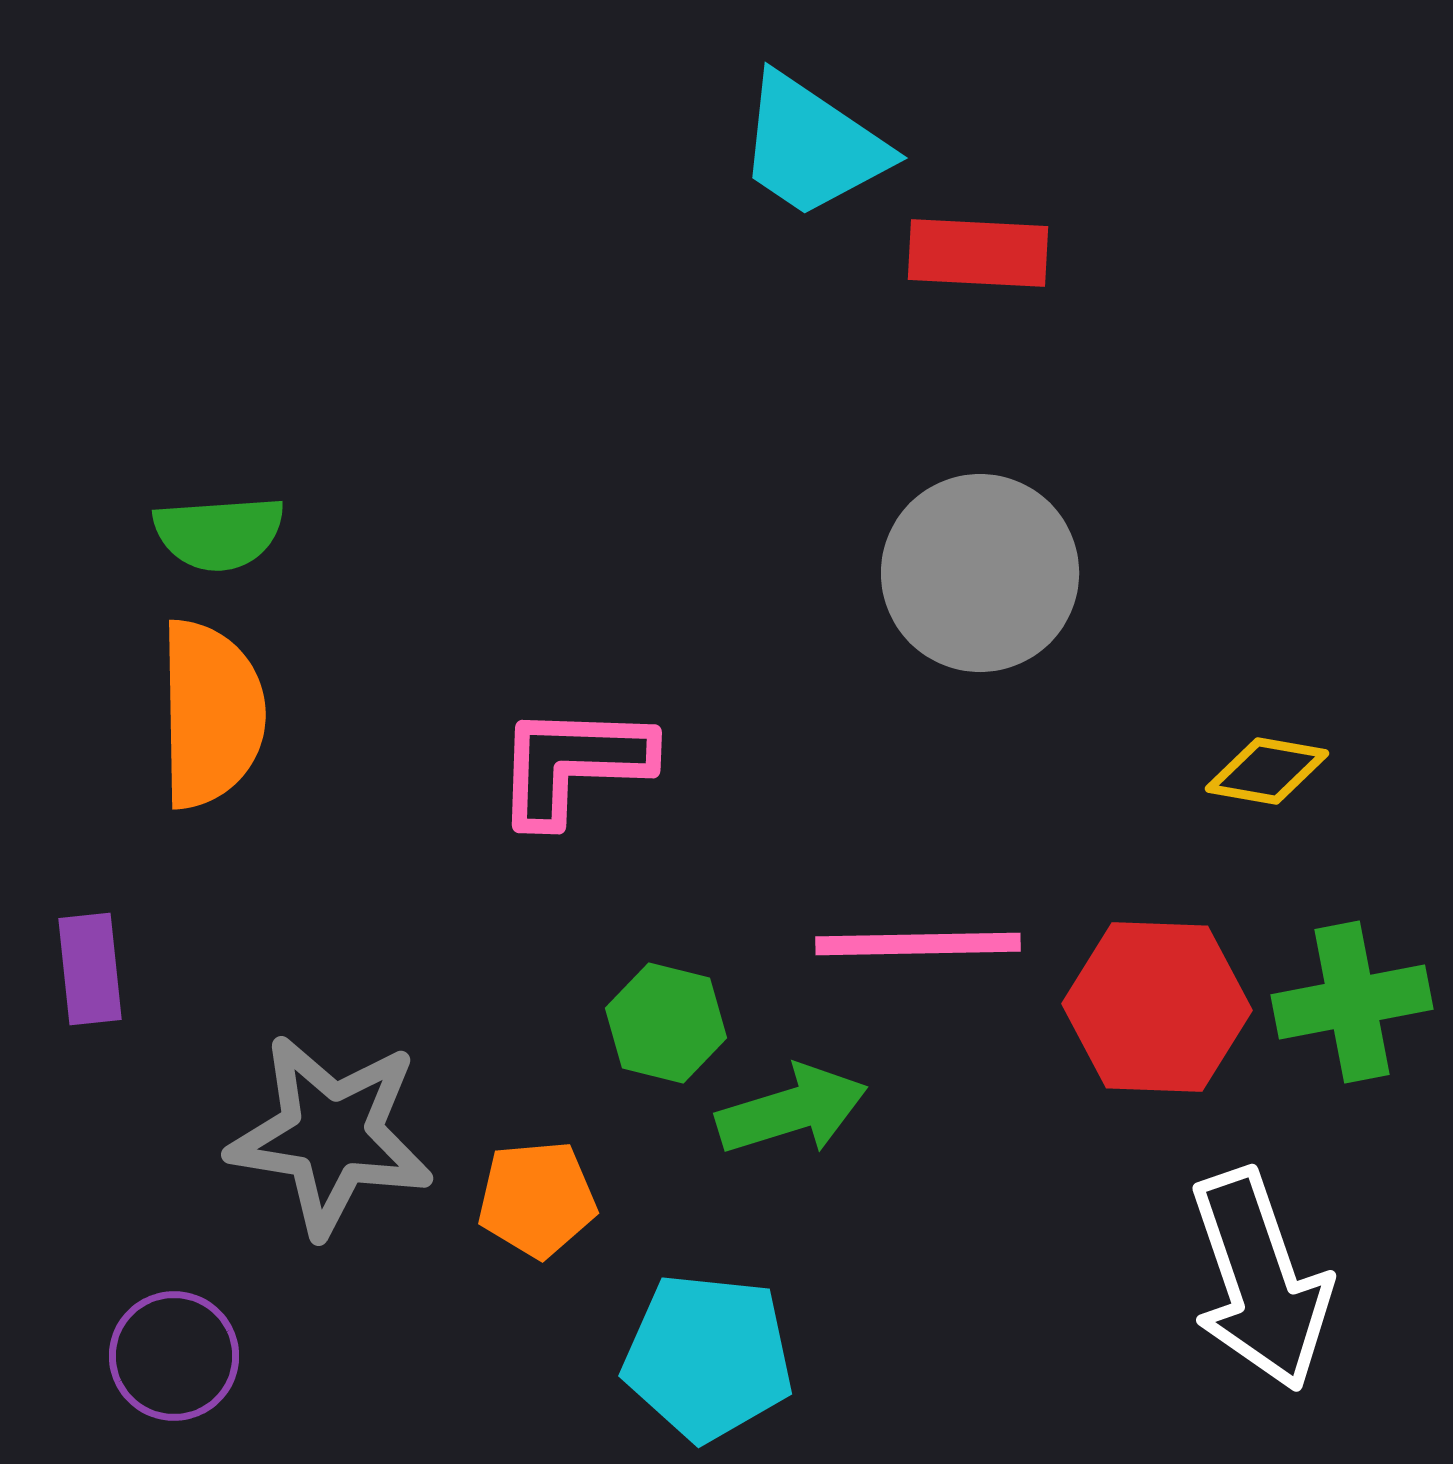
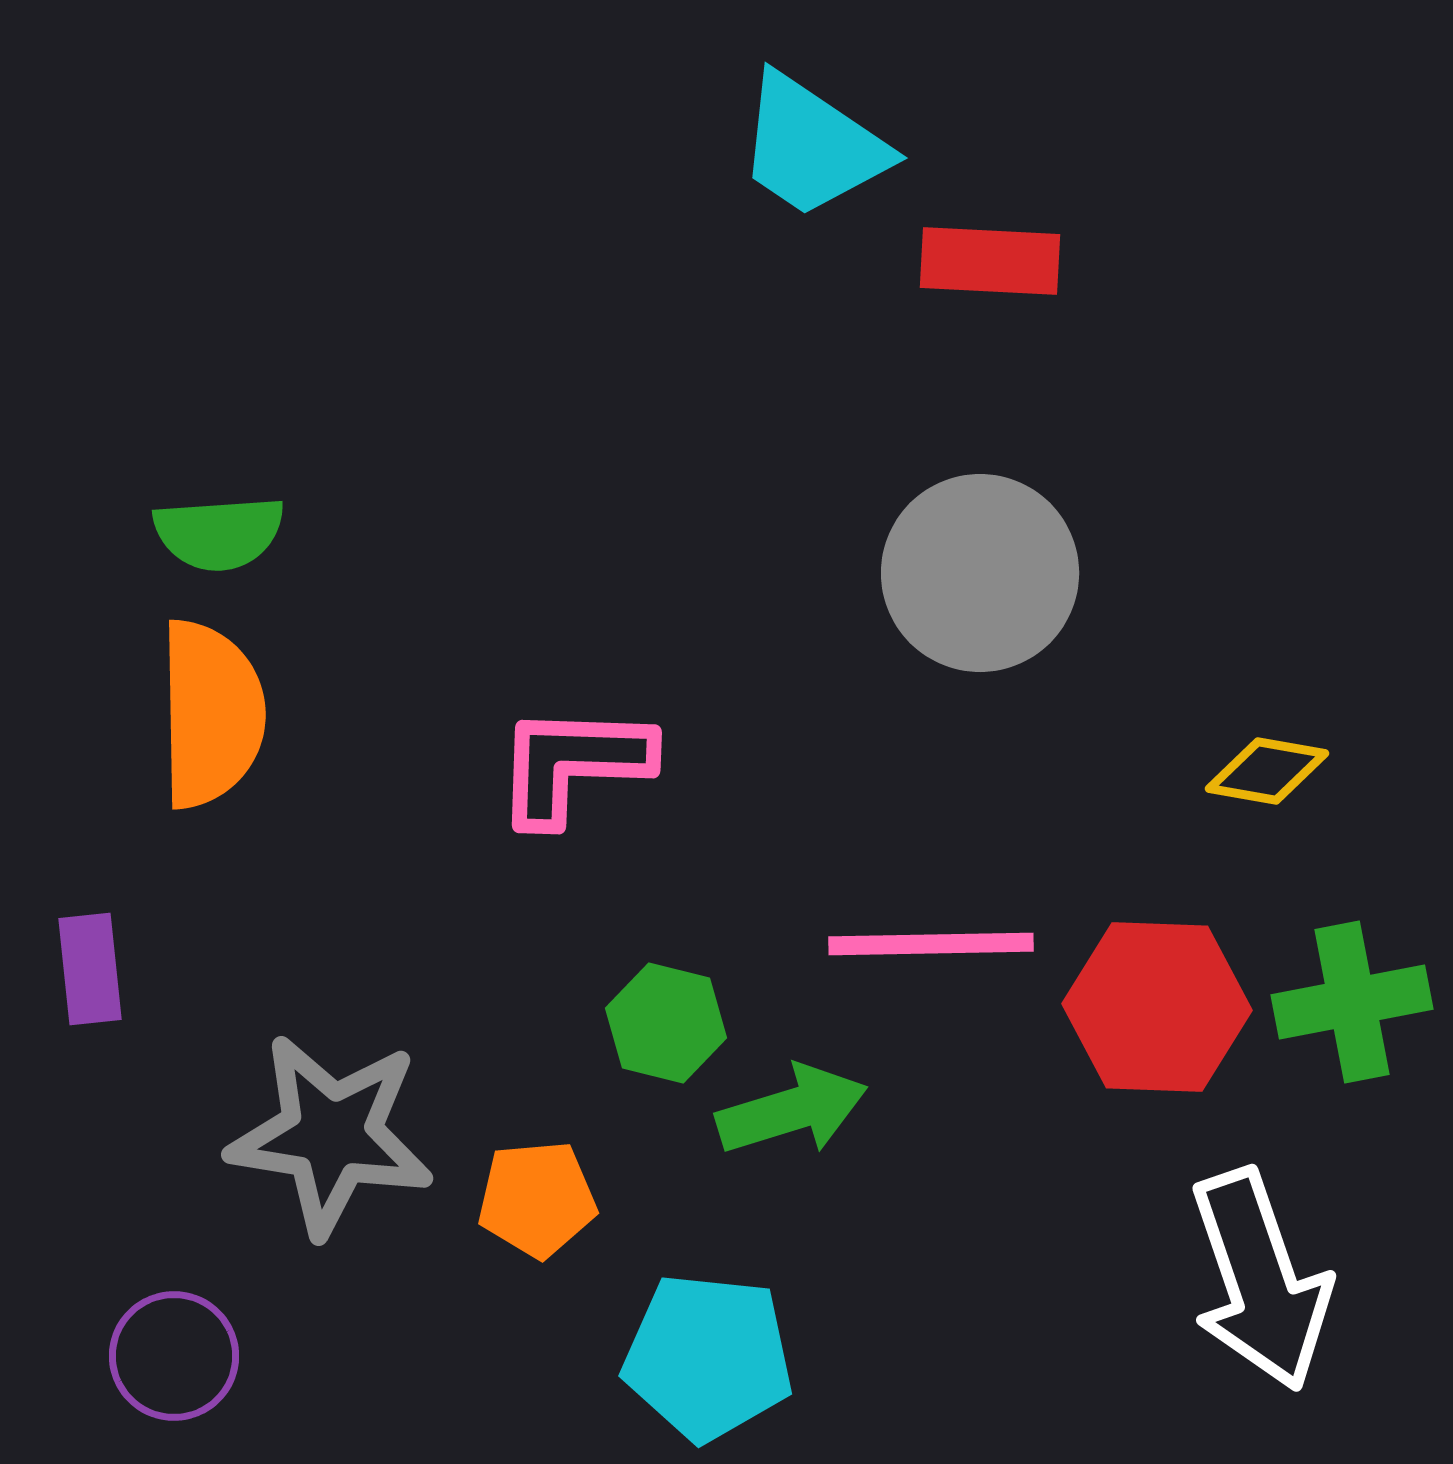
red rectangle: moved 12 px right, 8 px down
pink line: moved 13 px right
